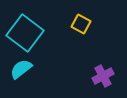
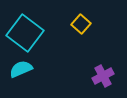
yellow square: rotated 12 degrees clockwise
cyan semicircle: rotated 15 degrees clockwise
